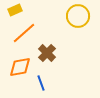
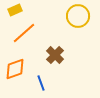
brown cross: moved 8 px right, 2 px down
orange diamond: moved 5 px left, 2 px down; rotated 10 degrees counterclockwise
